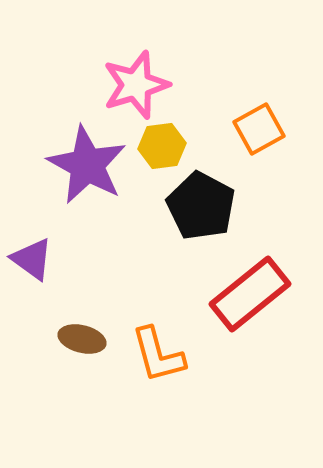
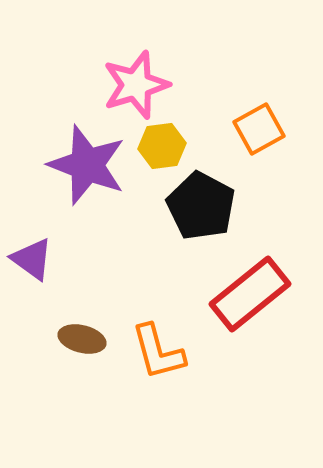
purple star: rotated 8 degrees counterclockwise
orange L-shape: moved 3 px up
